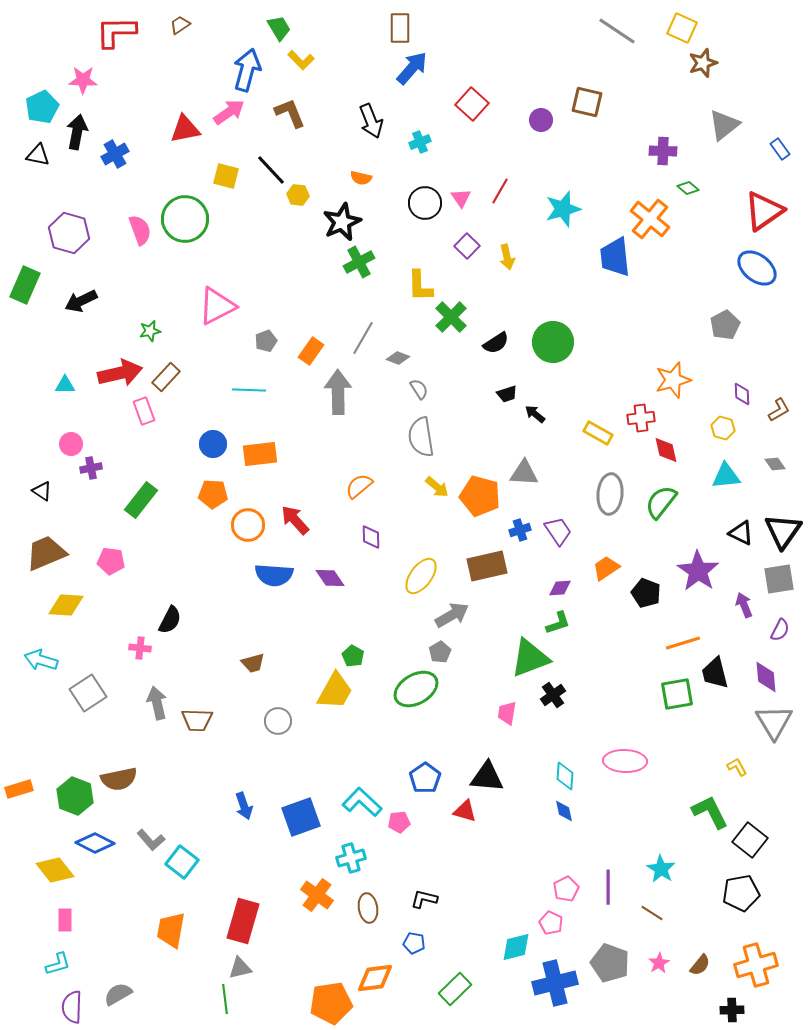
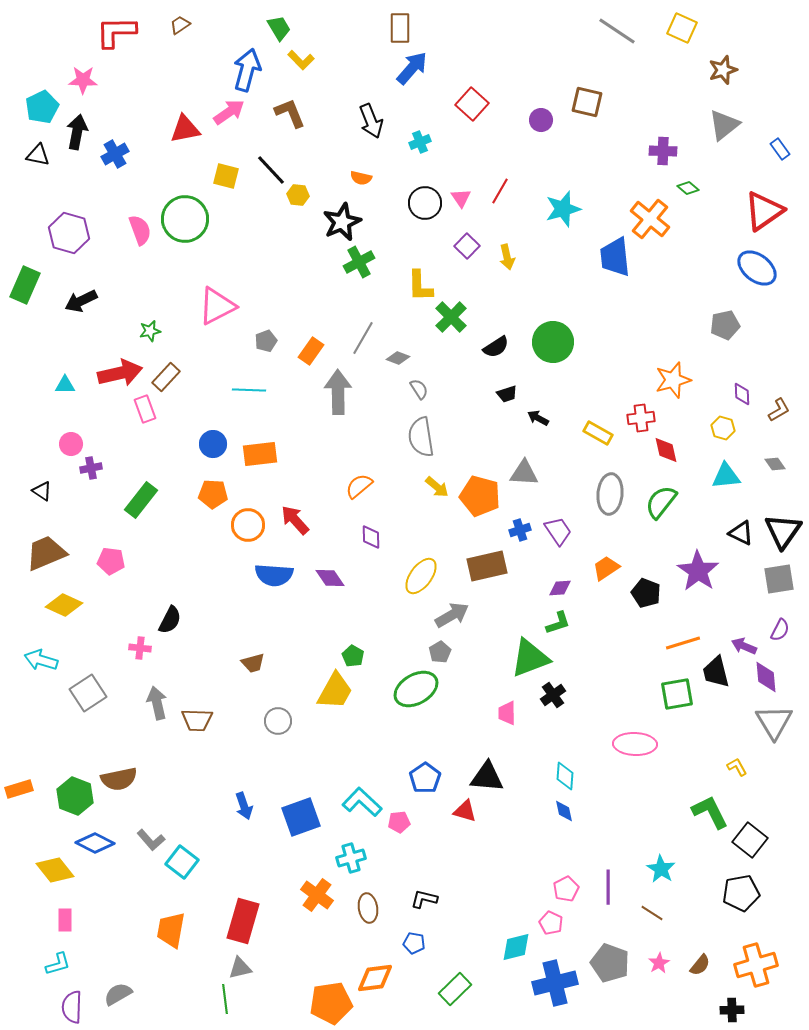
brown star at (703, 63): moved 20 px right, 7 px down
gray pentagon at (725, 325): rotated 16 degrees clockwise
black semicircle at (496, 343): moved 4 px down
pink rectangle at (144, 411): moved 1 px right, 2 px up
black arrow at (535, 414): moved 3 px right, 4 px down; rotated 10 degrees counterclockwise
yellow diamond at (66, 605): moved 2 px left; rotated 21 degrees clockwise
purple arrow at (744, 605): moved 41 px down; rotated 45 degrees counterclockwise
black trapezoid at (715, 673): moved 1 px right, 1 px up
pink trapezoid at (507, 713): rotated 10 degrees counterclockwise
pink ellipse at (625, 761): moved 10 px right, 17 px up
